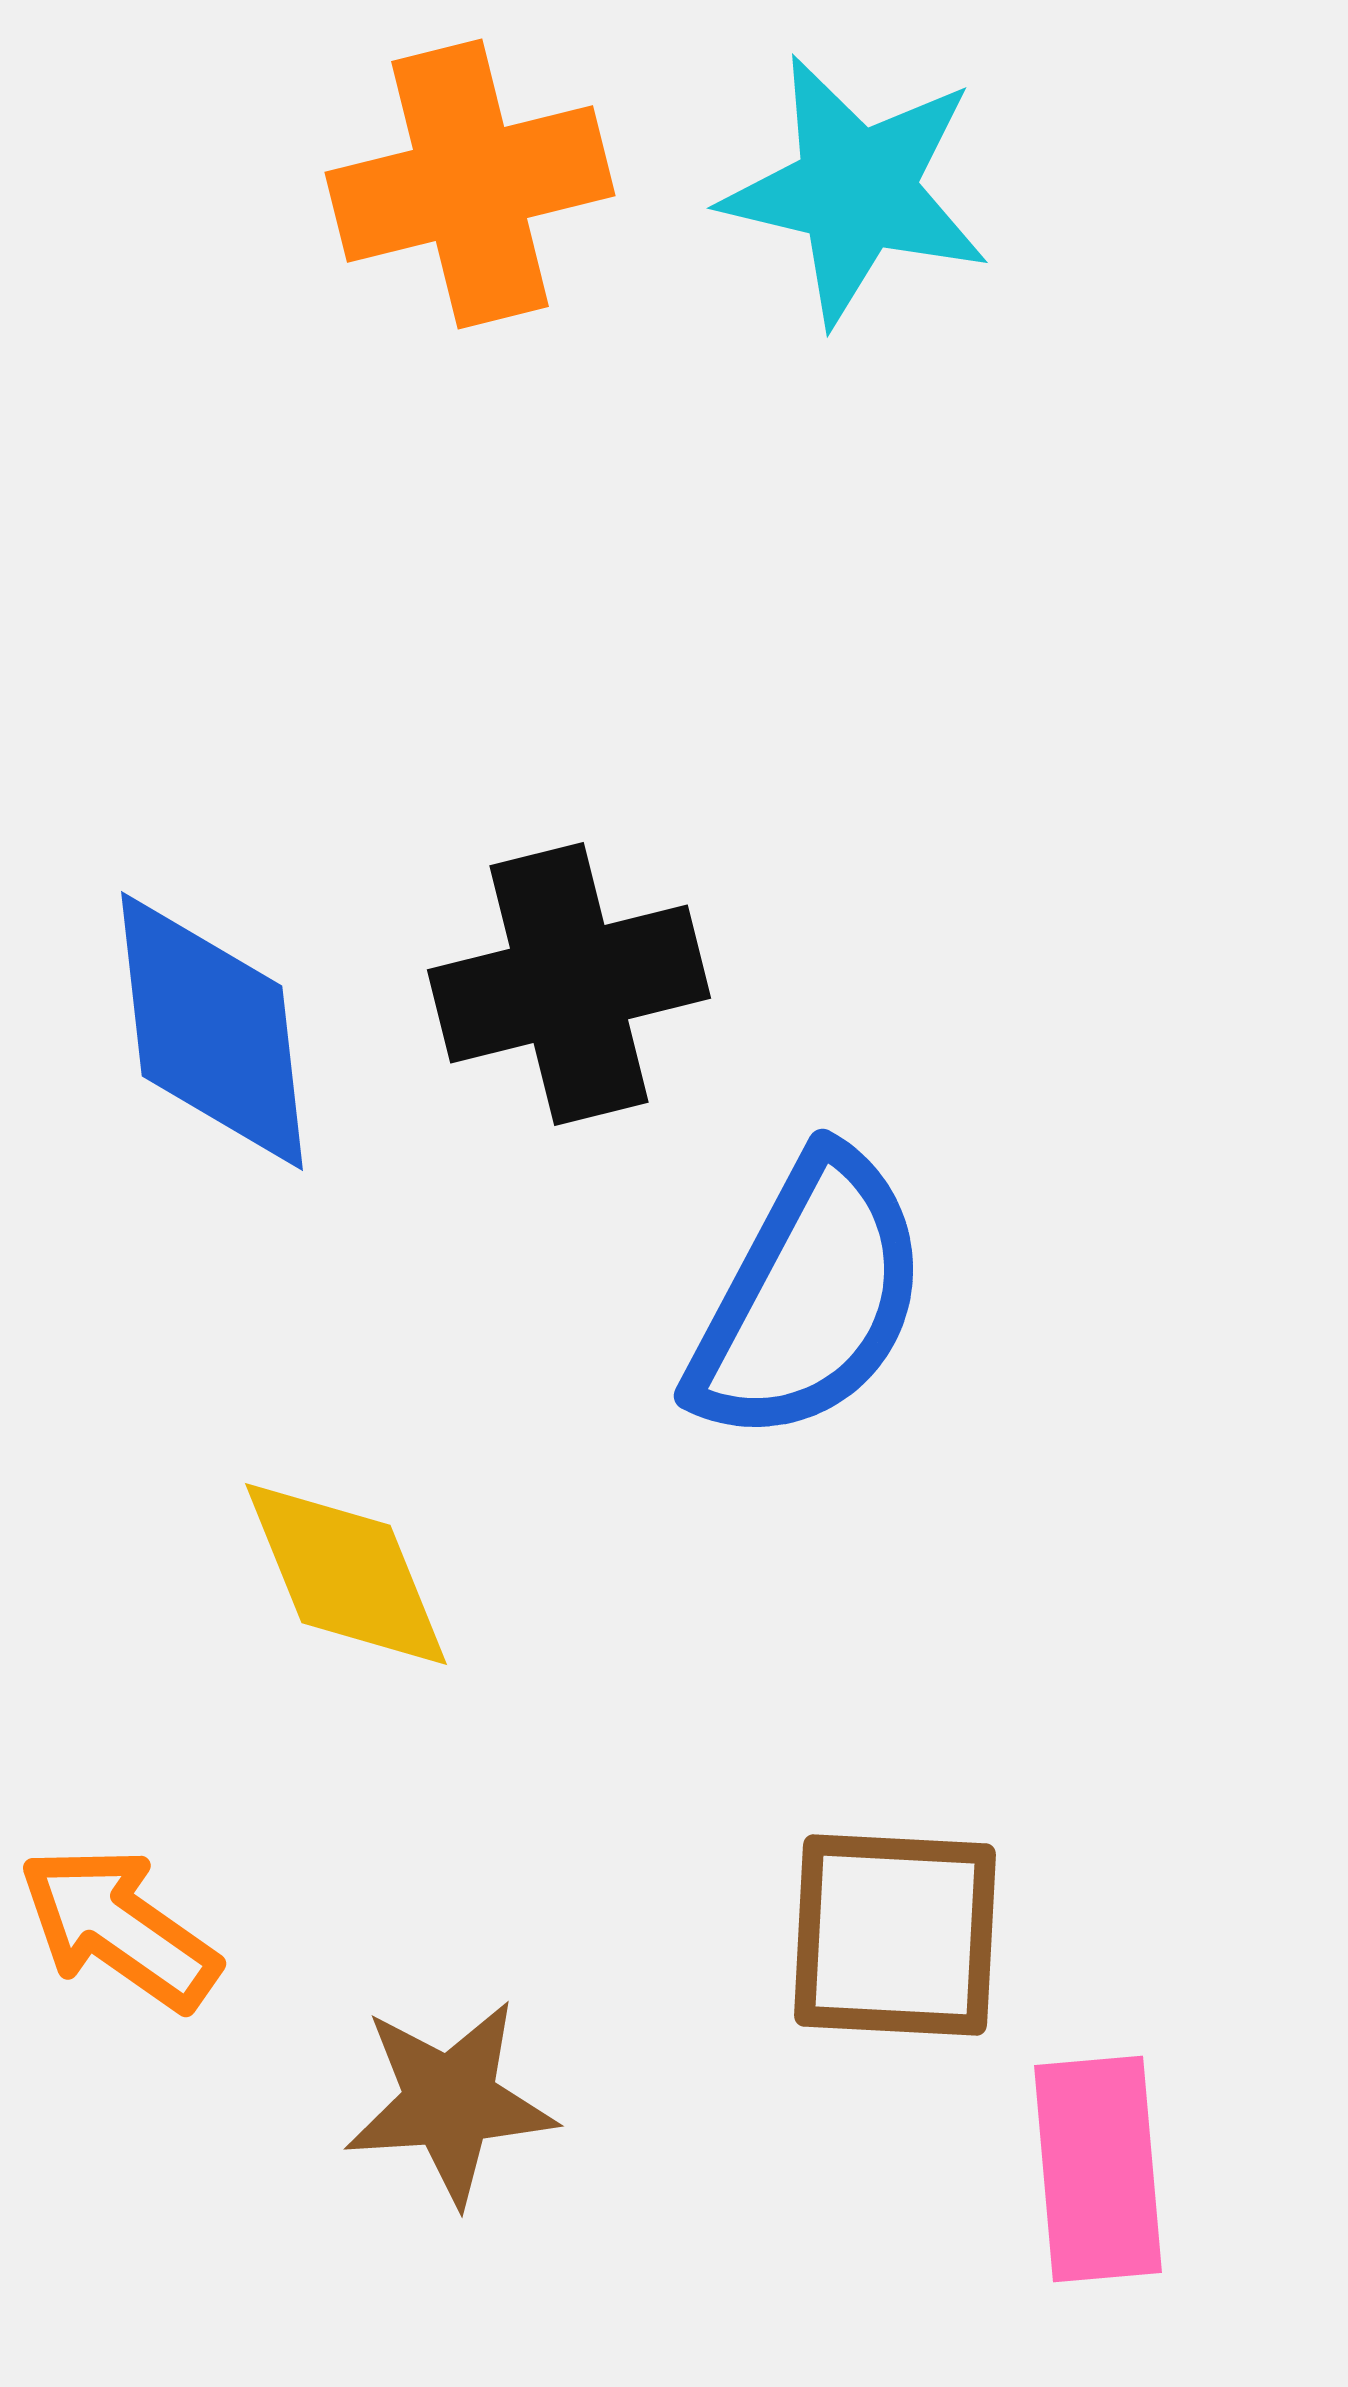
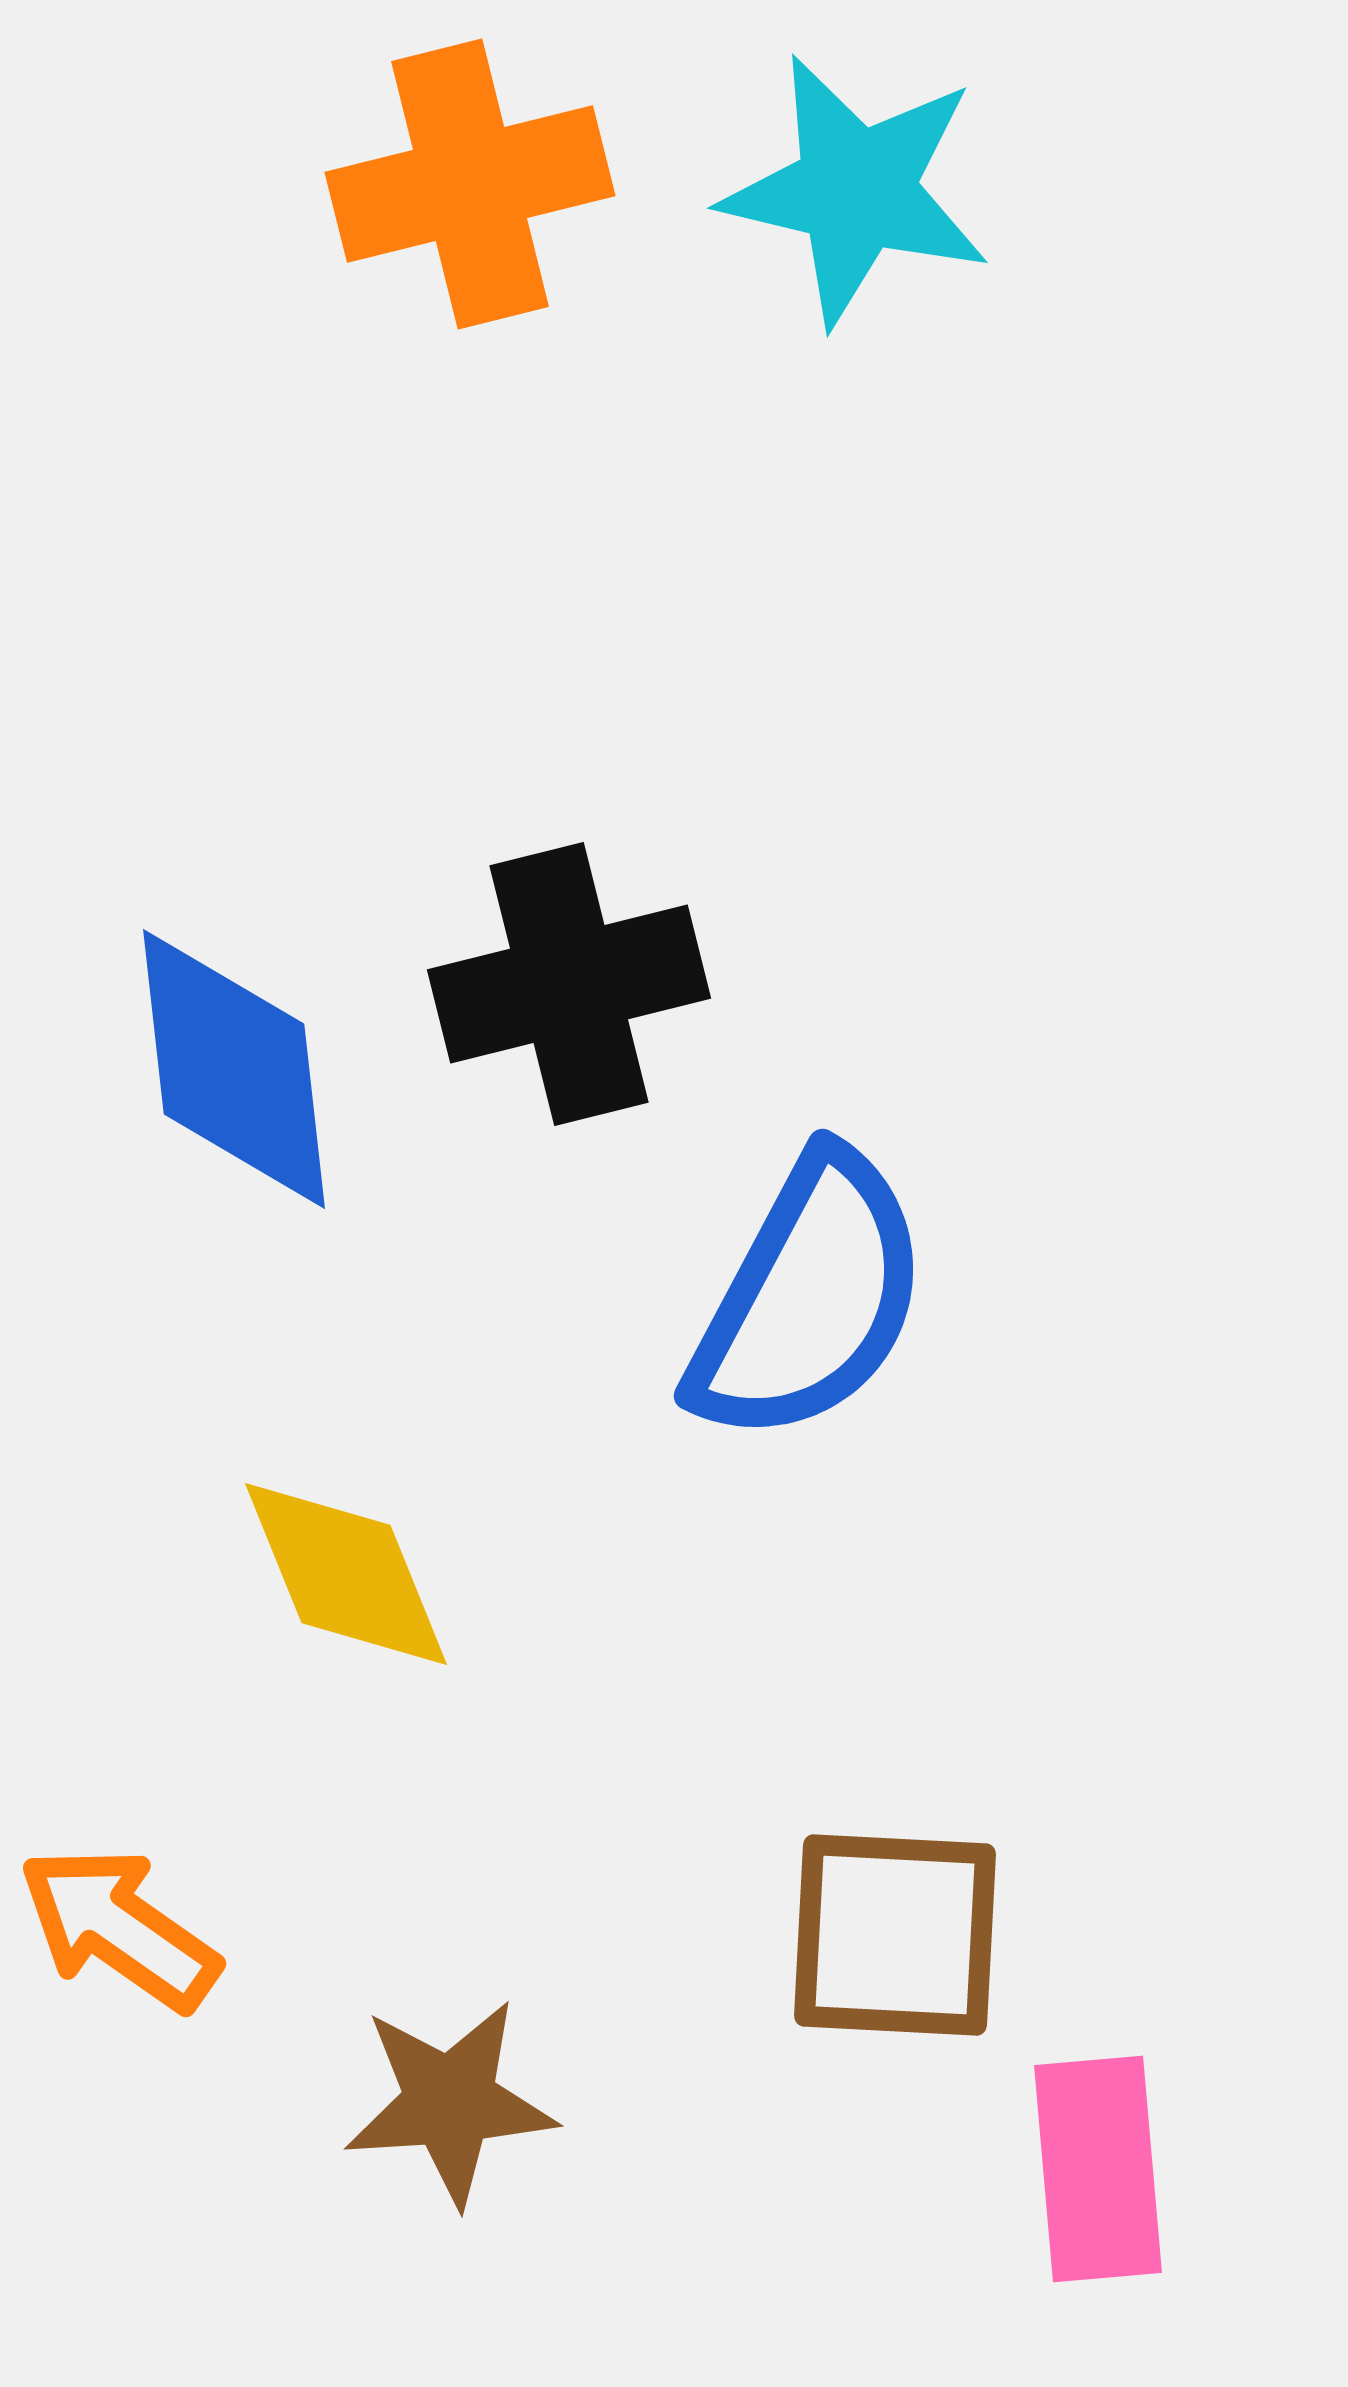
blue diamond: moved 22 px right, 38 px down
